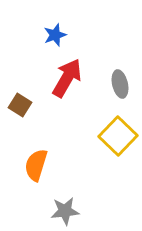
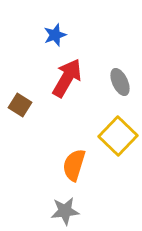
gray ellipse: moved 2 px up; rotated 12 degrees counterclockwise
orange semicircle: moved 38 px right
